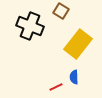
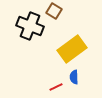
brown square: moved 7 px left
yellow rectangle: moved 6 px left, 5 px down; rotated 16 degrees clockwise
